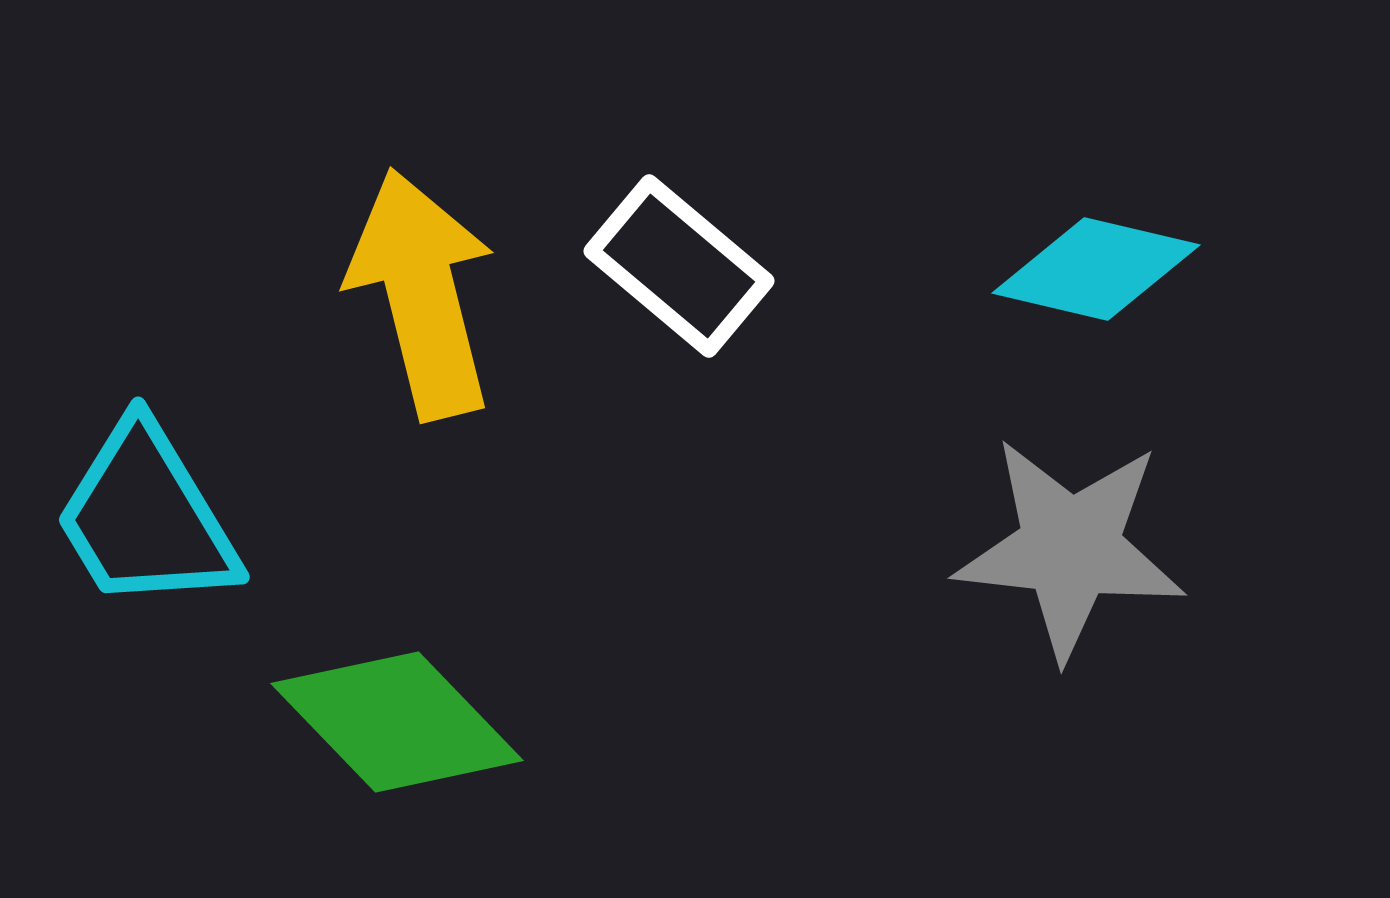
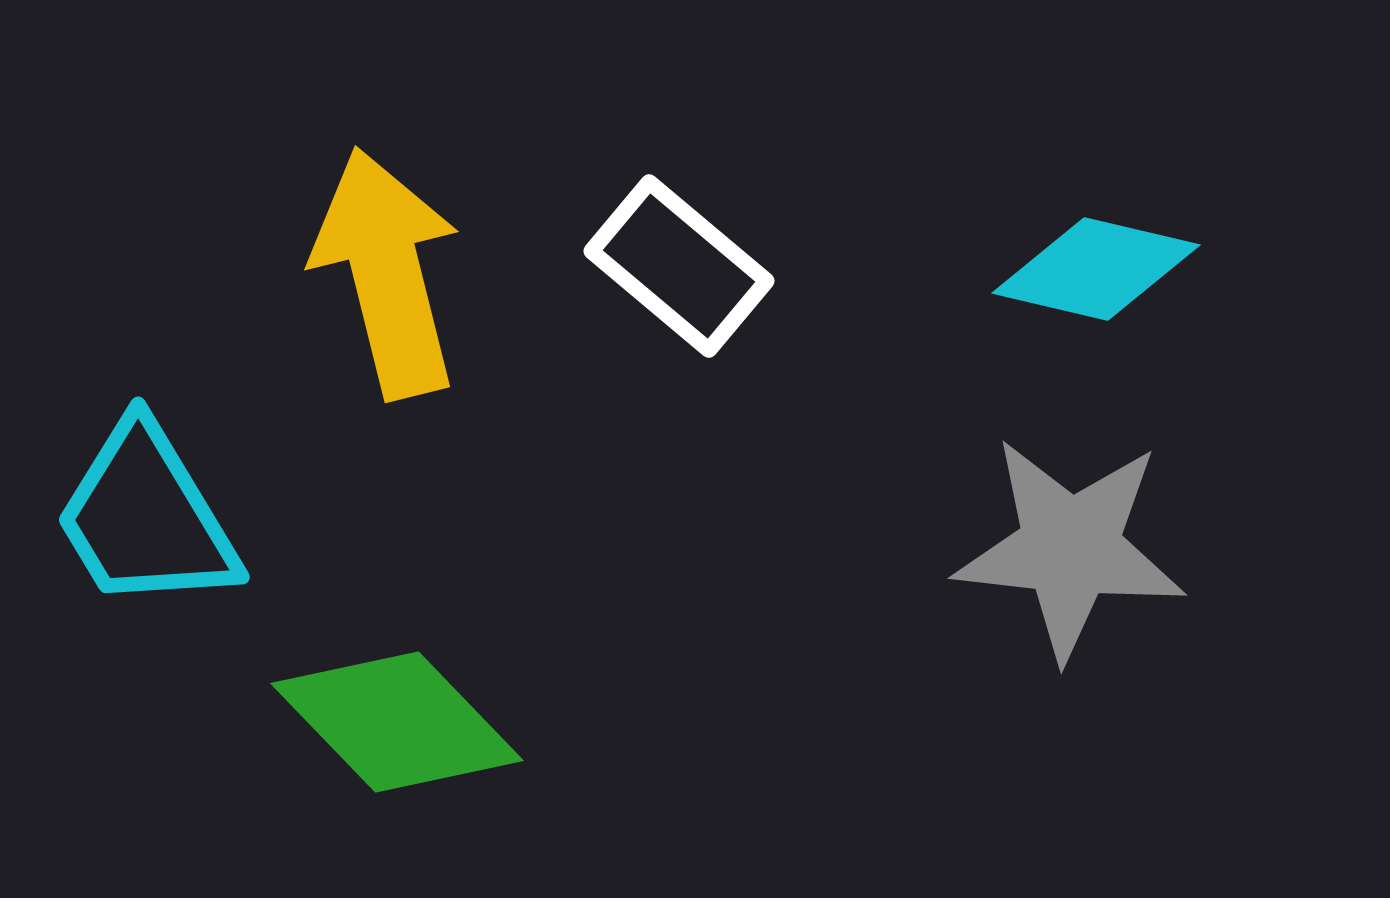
yellow arrow: moved 35 px left, 21 px up
